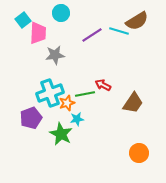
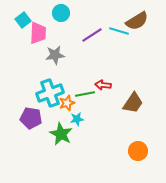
red arrow: rotated 21 degrees counterclockwise
purple pentagon: rotated 30 degrees clockwise
orange circle: moved 1 px left, 2 px up
